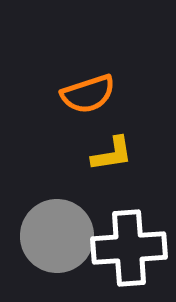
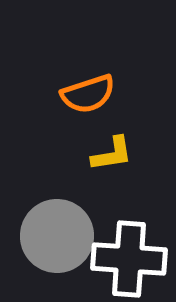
white cross: moved 11 px down; rotated 8 degrees clockwise
